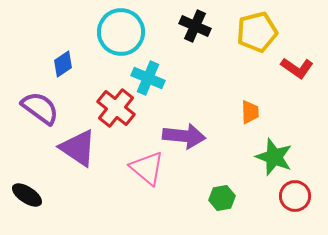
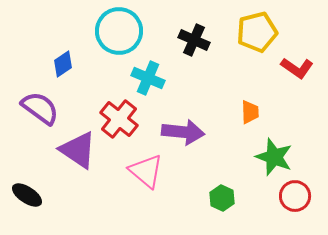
black cross: moved 1 px left, 14 px down
cyan circle: moved 2 px left, 1 px up
red cross: moved 3 px right, 11 px down
purple arrow: moved 1 px left, 4 px up
purple triangle: moved 2 px down
pink triangle: moved 1 px left, 3 px down
green hexagon: rotated 25 degrees counterclockwise
